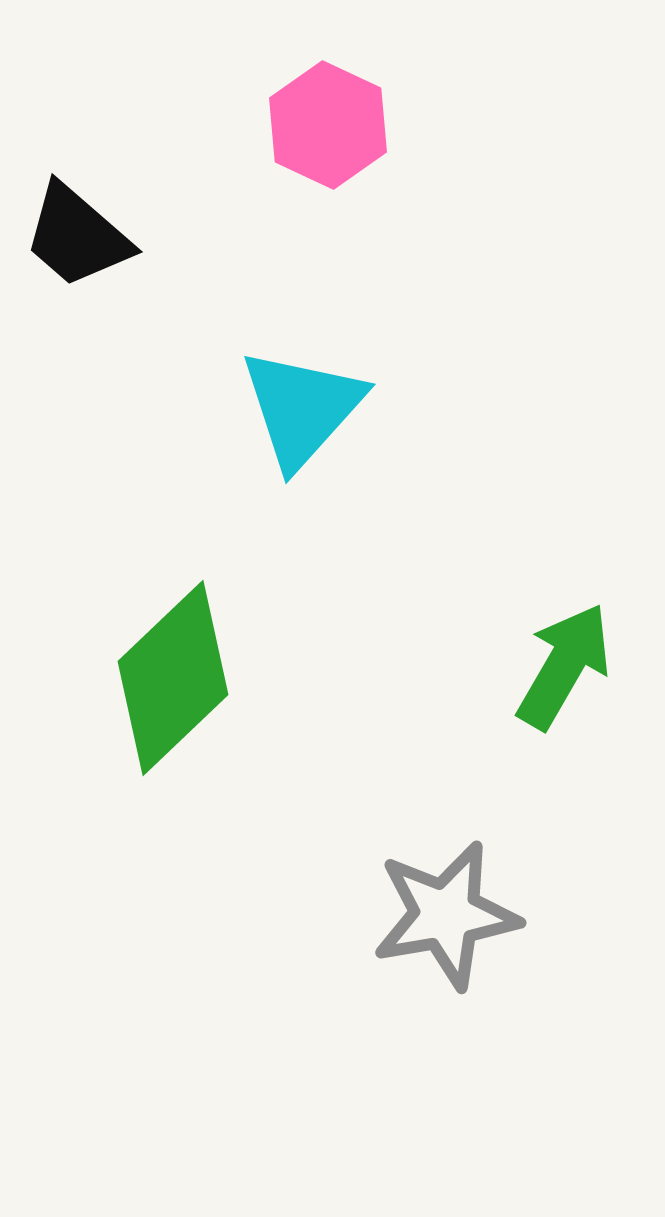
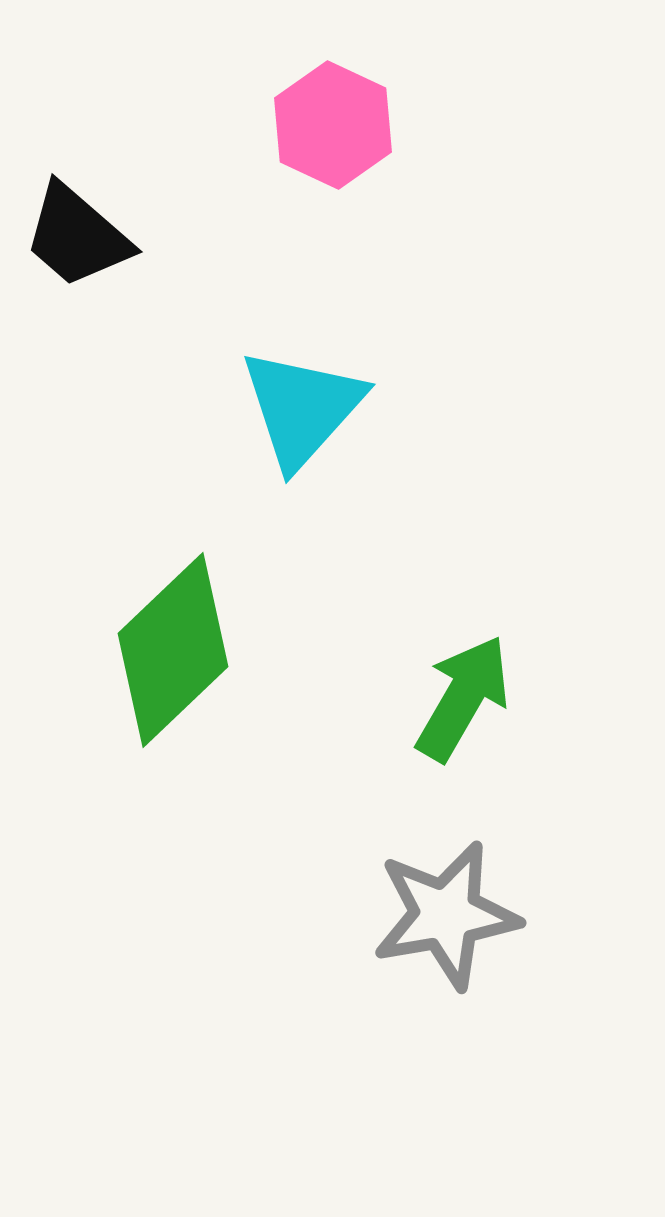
pink hexagon: moved 5 px right
green arrow: moved 101 px left, 32 px down
green diamond: moved 28 px up
